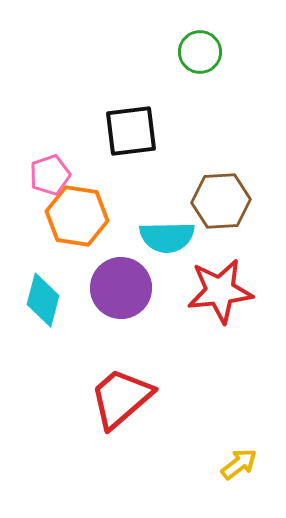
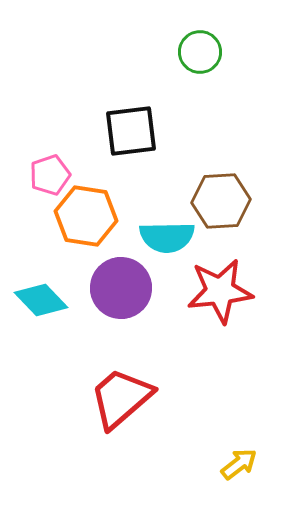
orange hexagon: moved 9 px right
cyan diamond: moved 2 px left; rotated 58 degrees counterclockwise
